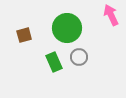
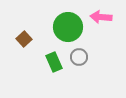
pink arrow: moved 10 px left, 2 px down; rotated 60 degrees counterclockwise
green circle: moved 1 px right, 1 px up
brown square: moved 4 px down; rotated 28 degrees counterclockwise
